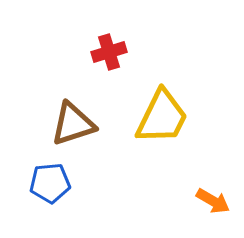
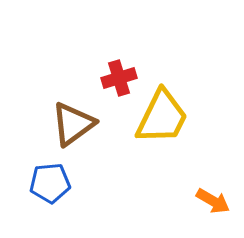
red cross: moved 10 px right, 26 px down
brown triangle: rotated 18 degrees counterclockwise
